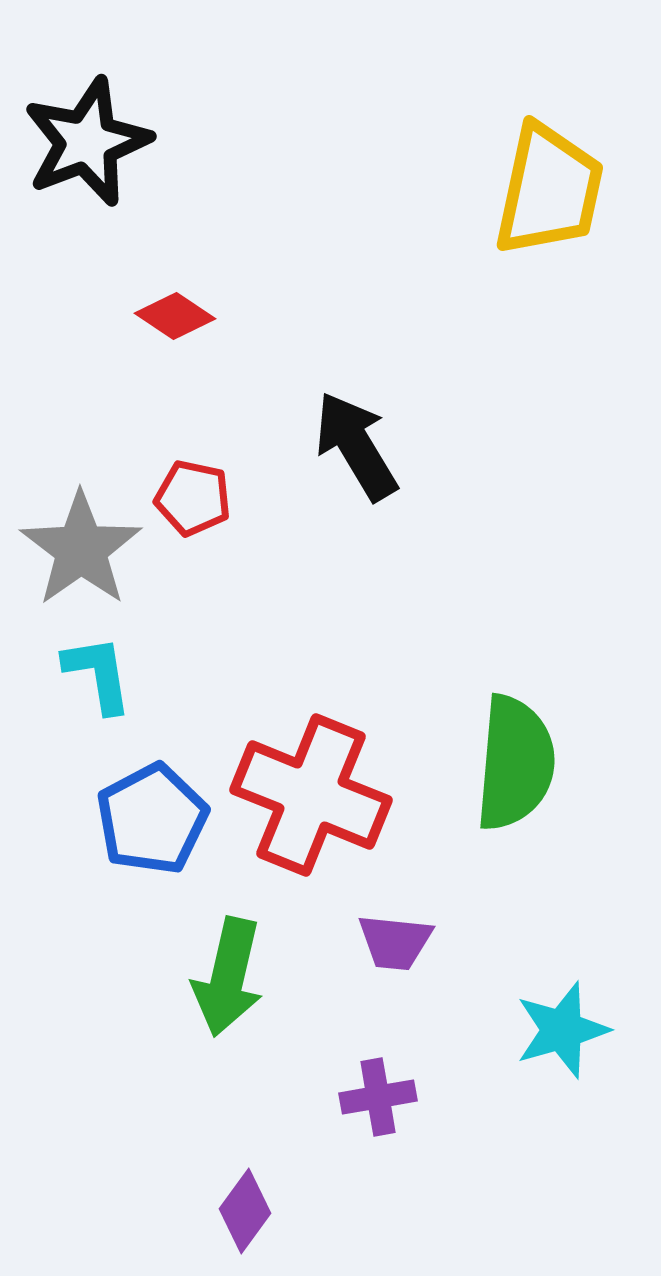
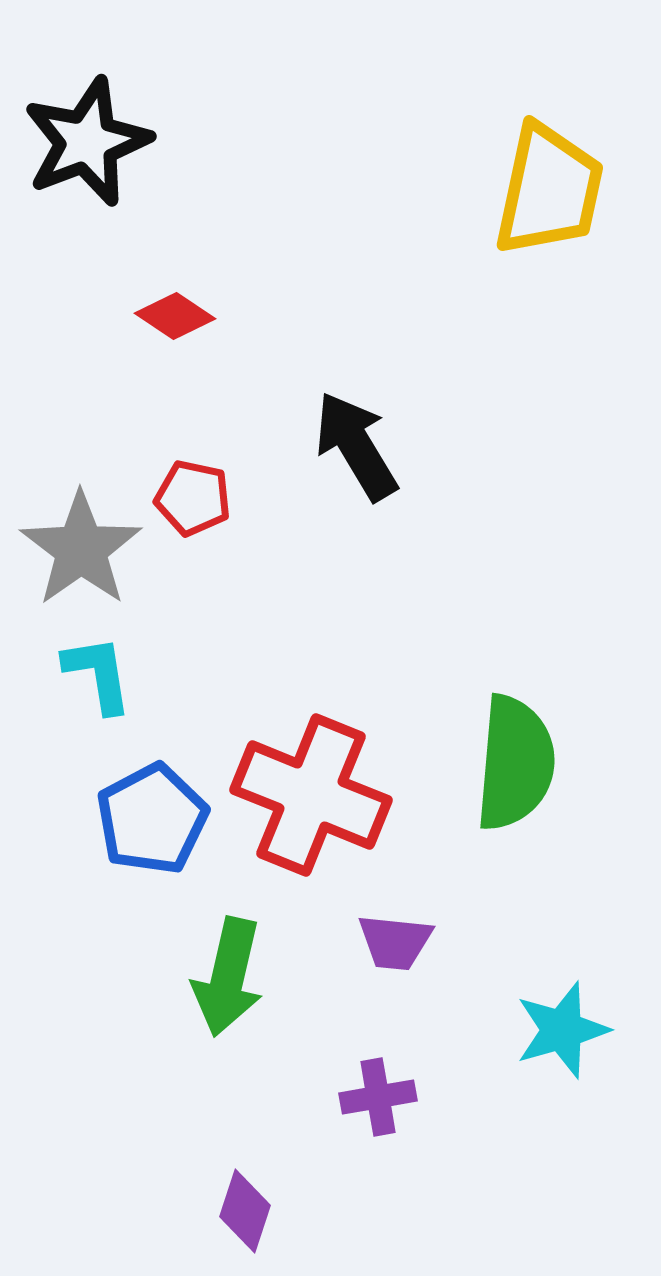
purple diamond: rotated 18 degrees counterclockwise
